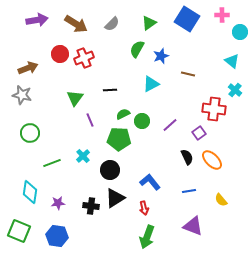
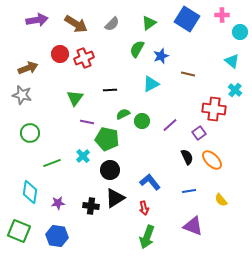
purple line at (90, 120): moved 3 px left, 2 px down; rotated 56 degrees counterclockwise
green pentagon at (119, 139): moved 12 px left; rotated 10 degrees clockwise
